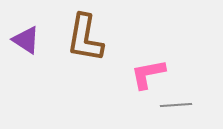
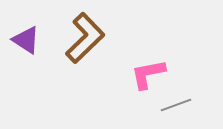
brown L-shape: rotated 144 degrees counterclockwise
gray line: rotated 16 degrees counterclockwise
